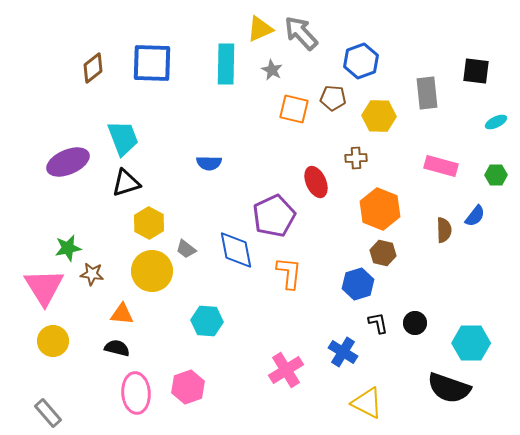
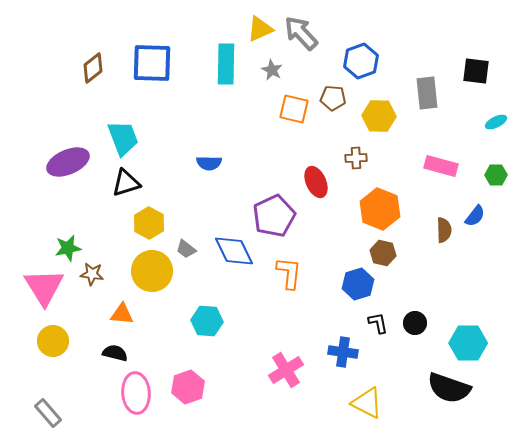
blue diamond at (236, 250): moved 2 px left, 1 px down; rotated 15 degrees counterclockwise
cyan hexagon at (471, 343): moved 3 px left
black semicircle at (117, 348): moved 2 px left, 5 px down
blue cross at (343, 352): rotated 24 degrees counterclockwise
